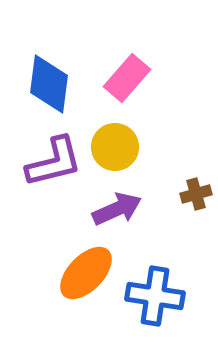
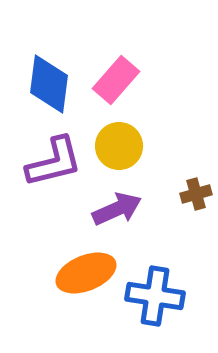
pink rectangle: moved 11 px left, 2 px down
yellow circle: moved 4 px right, 1 px up
orange ellipse: rotated 24 degrees clockwise
